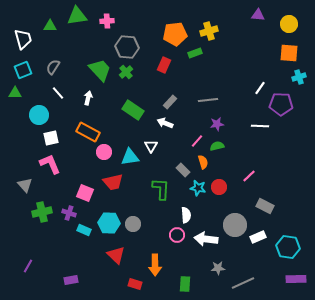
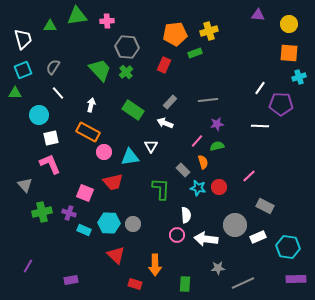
white arrow at (88, 98): moved 3 px right, 7 px down
